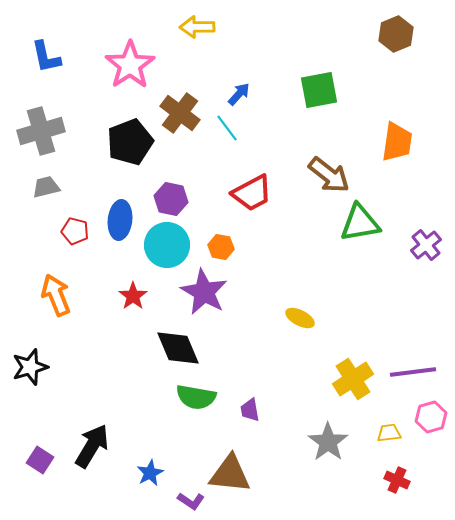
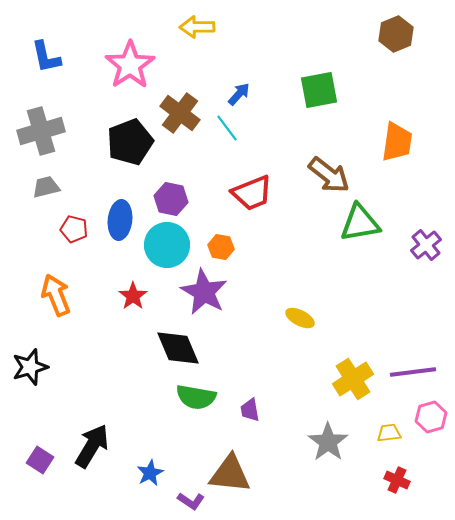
red trapezoid: rotated 6 degrees clockwise
red pentagon: moved 1 px left, 2 px up
